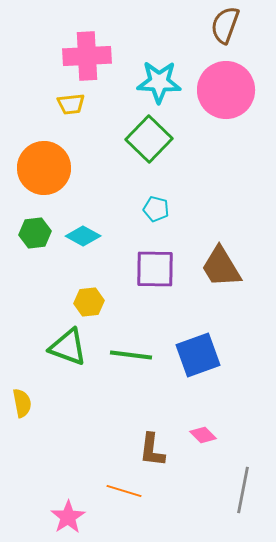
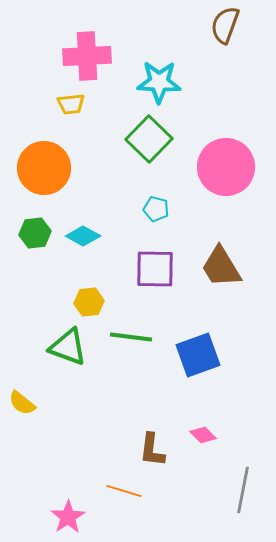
pink circle: moved 77 px down
green line: moved 18 px up
yellow semicircle: rotated 140 degrees clockwise
